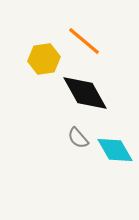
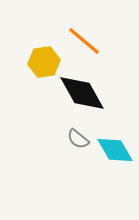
yellow hexagon: moved 3 px down
black diamond: moved 3 px left
gray semicircle: moved 1 px down; rotated 10 degrees counterclockwise
